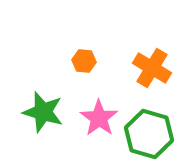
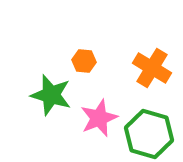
green star: moved 8 px right, 17 px up
pink star: rotated 15 degrees clockwise
